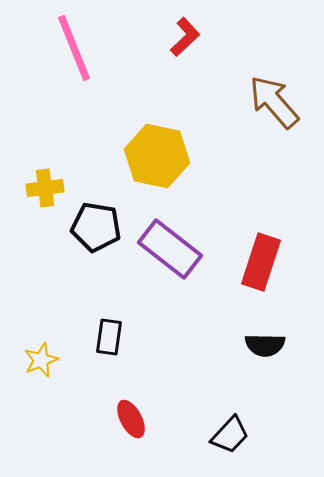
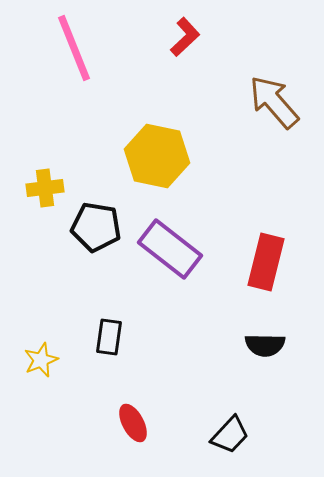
red rectangle: moved 5 px right; rotated 4 degrees counterclockwise
red ellipse: moved 2 px right, 4 px down
